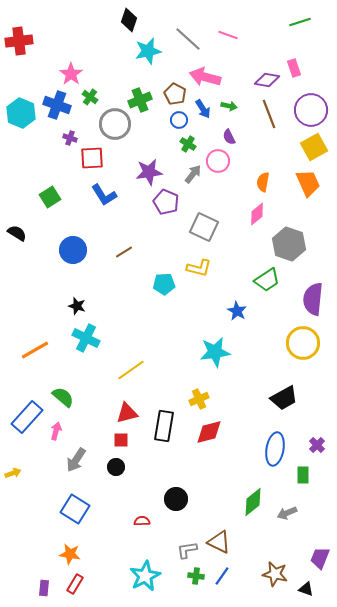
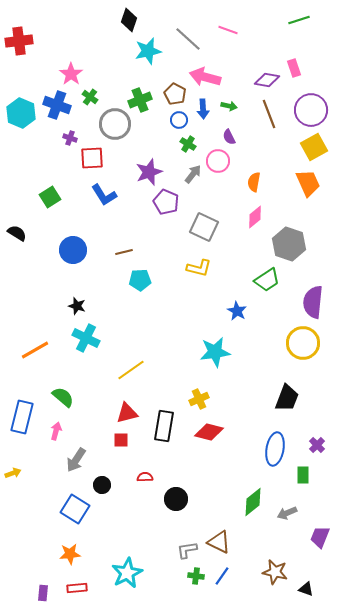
green line at (300, 22): moved 1 px left, 2 px up
pink line at (228, 35): moved 5 px up
blue arrow at (203, 109): rotated 30 degrees clockwise
purple star at (149, 172): rotated 12 degrees counterclockwise
orange semicircle at (263, 182): moved 9 px left
pink diamond at (257, 214): moved 2 px left, 3 px down
brown line at (124, 252): rotated 18 degrees clockwise
cyan pentagon at (164, 284): moved 24 px left, 4 px up
purple semicircle at (313, 299): moved 3 px down
black trapezoid at (284, 398): moved 3 px right; rotated 40 degrees counterclockwise
blue rectangle at (27, 417): moved 5 px left; rotated 28 degrees counterclockwise
red diamond at (209, 432): rotated 28 degrees clockwise
black circle at (116, 467): moved 14 px left, 18 px down
red semicircle at (142, 521): moved 3 px right, 44 px up
orange star at (70, 554): rotated 15 degrees counterclockwise
purple trapezoid at (320, 558): moved 21 px up
brown star at (275, 574): moved 2 px up
cyan star at (145, 576): moved 18 px left, 3 px up
red rectangle at (75, 584): moved 2 px right, 4 px down; rotated 54 degrees clockwise
purple rectangle at (44, 588): moved 1 px left, 5 px down
